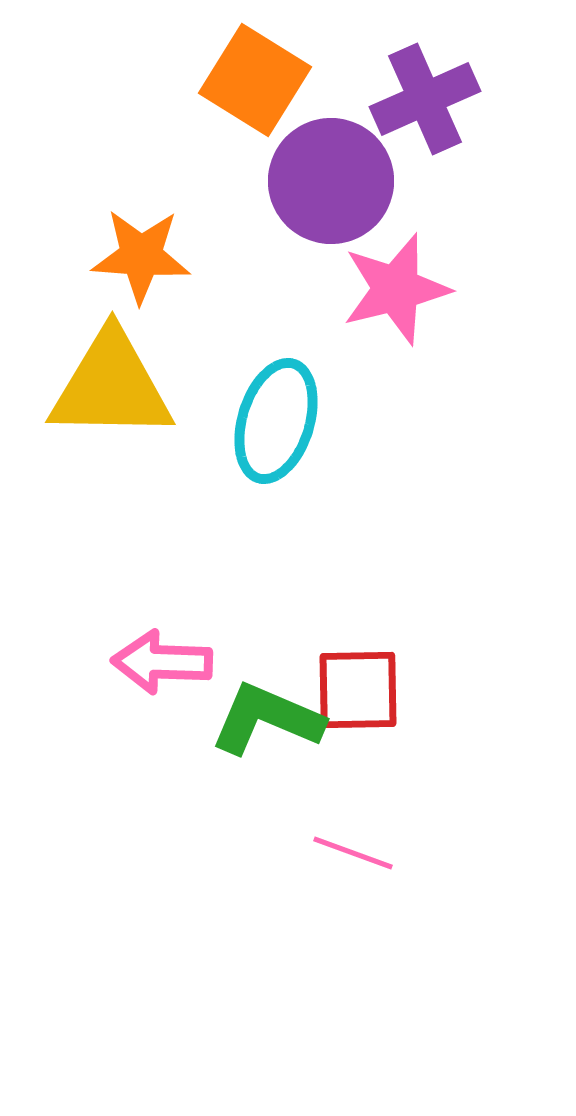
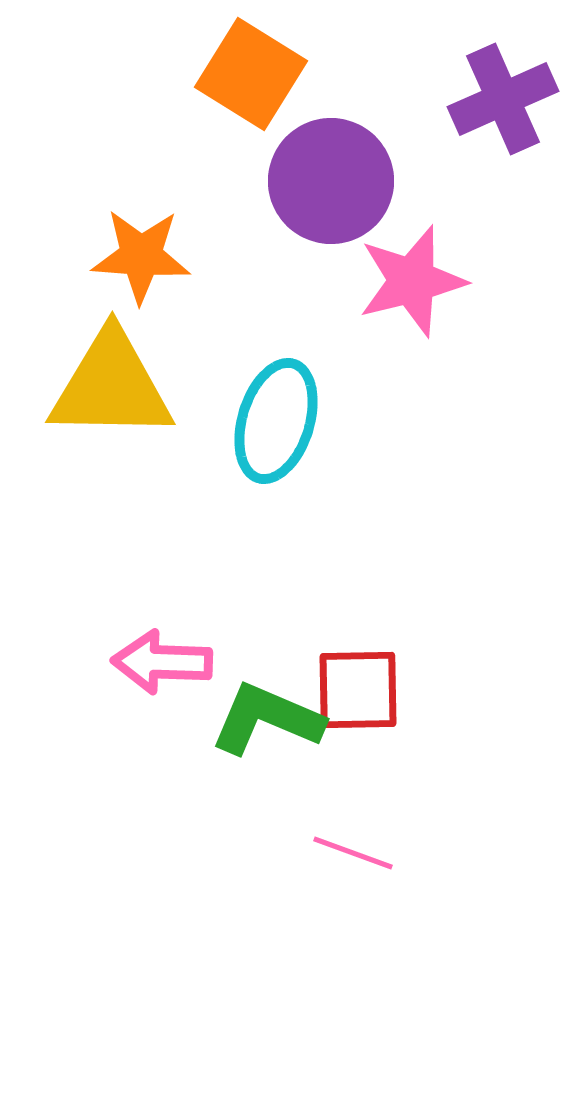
orange square: moved 4 px left, 6 px up
purple cross: moved 78 px right
pink star: moved 16 px right, 8 px up
